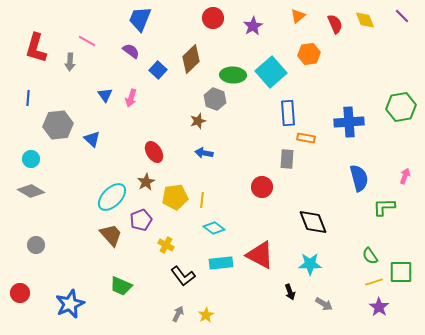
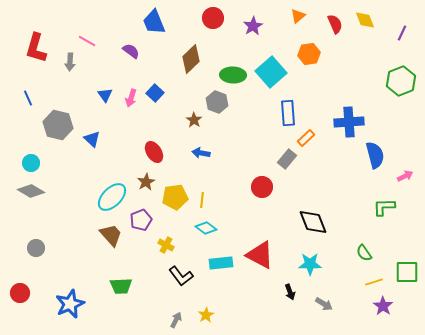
purple line at (402, 16): moved 17 px down; rotated 70 degrees clockwise
blue trapezoid at (140, 19): moved 14 px right, 3 px down; rotated 44 degrees counterclockwise
blue square at (158, 70): moved 3 px left, 23 px down
blue line at (28, 98): rotated 28 degrees counterclockwise
gray hexagon at (215, 99): moved 2 px right, 3 px down
green hexagon at (401, 107): moved 26 px up; rotated 12 degrees counterclockwise
brown star at (198, 121): moved 4 px left, 1 px up; rotated 21 degrees counterclockwise
gray hexagon at (58, 125): rotated 20 degrees clockwise
orange rectangle at (306, 138): rotated 54 degrees counterclockwise
blue arrow at (204, 153): moved 3 px left
cyan circle at (31, 159): moved 4 px down
gray rectangle at (287, 159): rotated 36 degrees clockwise
pink arrow at (405, 176): rotated 42 degrees clockwise
blue semicircle at (359, 178): moved 16 px right, 23 px up
cyan diamond at (214, 228): moved 8 px left
gray circle at (36, 245): moved 3 px down
green semicircle at (370, 256): moved 6 px left, 3 px up
green square at (401, 272): moved 6 px right
black L-shape at (183, 276): moved 2 px left
green trapezoid at (121, 286): rotated 25 degrees counterclockwise
purple star at (379, 307): moved 4 px right, 1 px up
gray arrow at (178, 314): moved 2 px left, 6 px down
